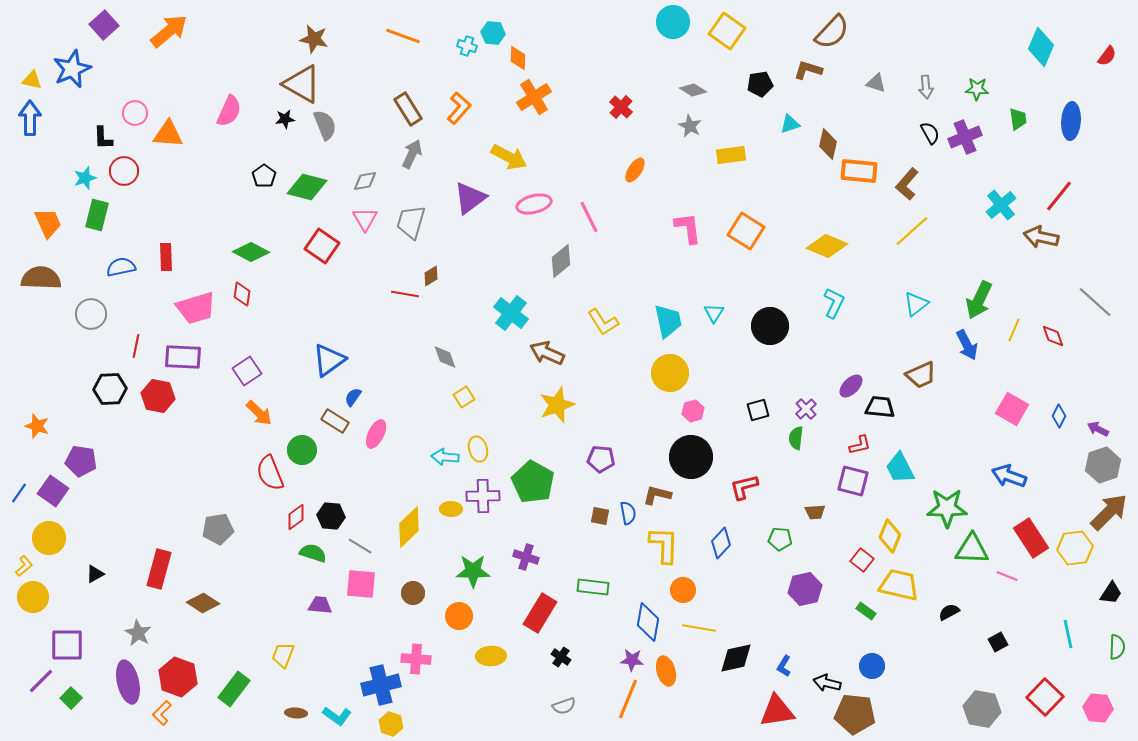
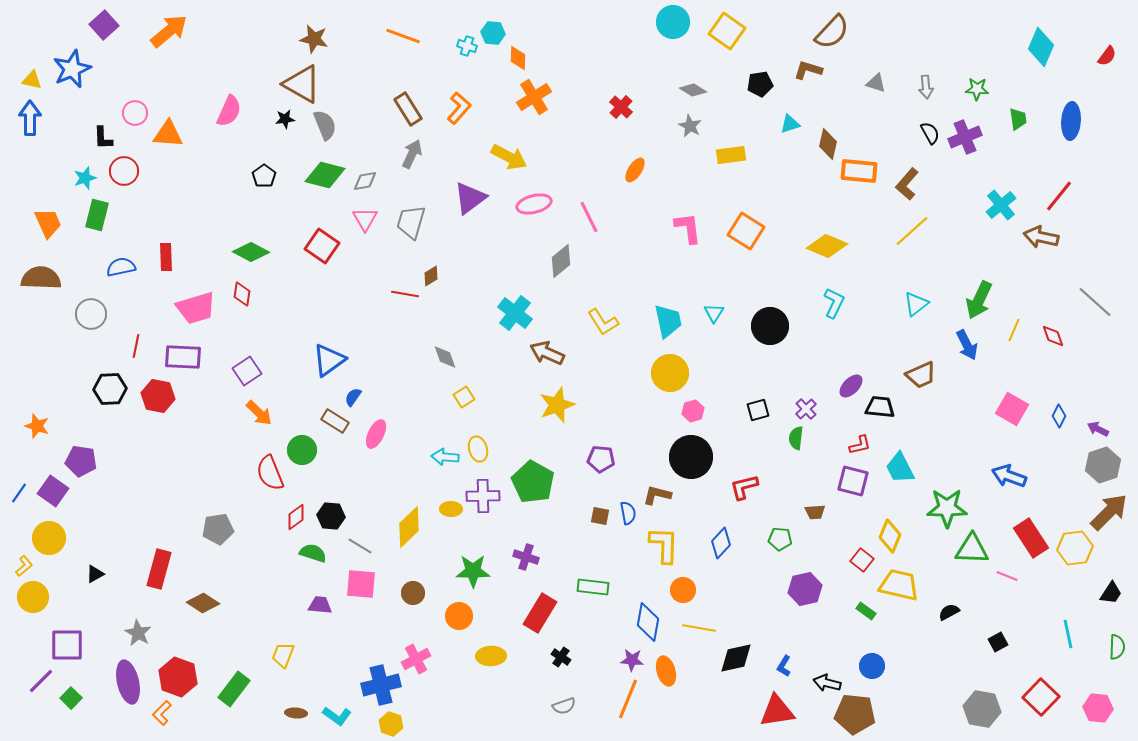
green diamond at (307, 187): moved 18 px right, 12 px up
cyan cross at (511, 313): moved 4 px right
pink cross at (416, 659): rotated 32 degrees counterclockwise
red square at (1045, 697): moved 4 px left
